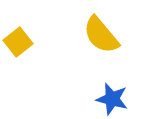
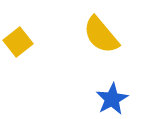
blue star: rotated 28 degrees clockwise
